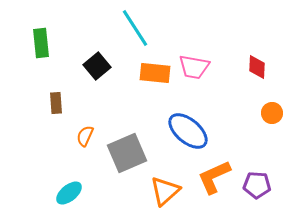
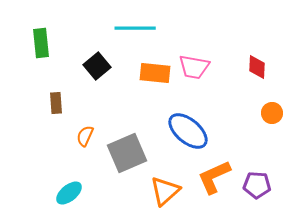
cyan line: rotated 57 degrees counterclockwise
